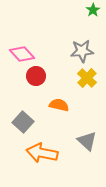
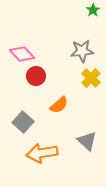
yellow cross: moved 4 px right
orange semicircle: rotated 126 degrees clockwise
orange arrow: rotated 20 degrees counterclockwise
